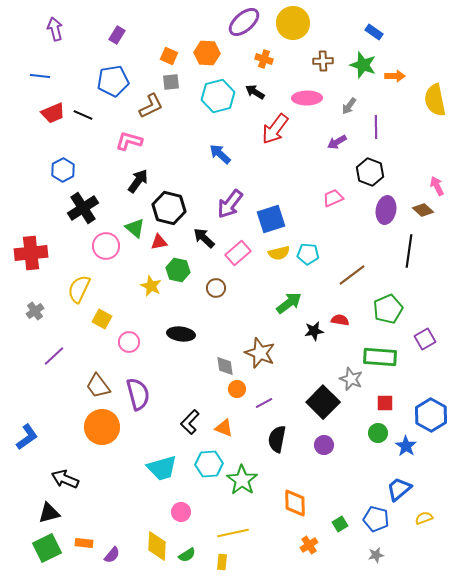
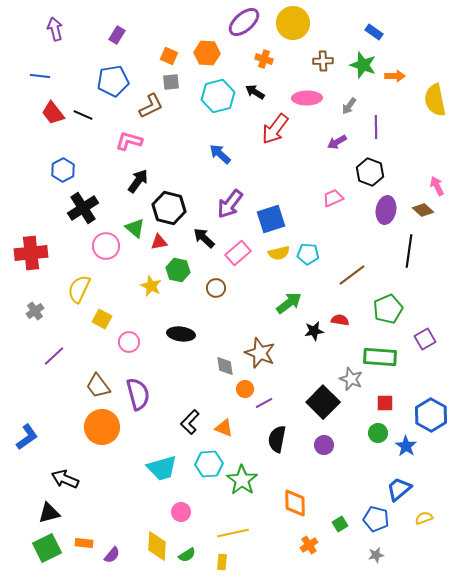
red trapezoid at (53, 113): rotated 75 degrees clockwise
orange circle at (237, 389): moved 8 px right
